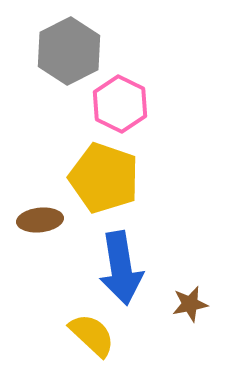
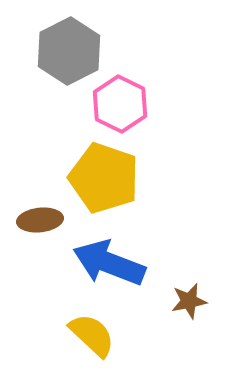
blue arrow: moved 12 px left, 5 px up; rotated 120 degrees clockwise
brown star: moved 1 px left, 3 px up
